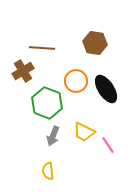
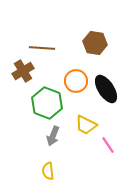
yellow trapezoid: moved 2 px right, 7 px up
